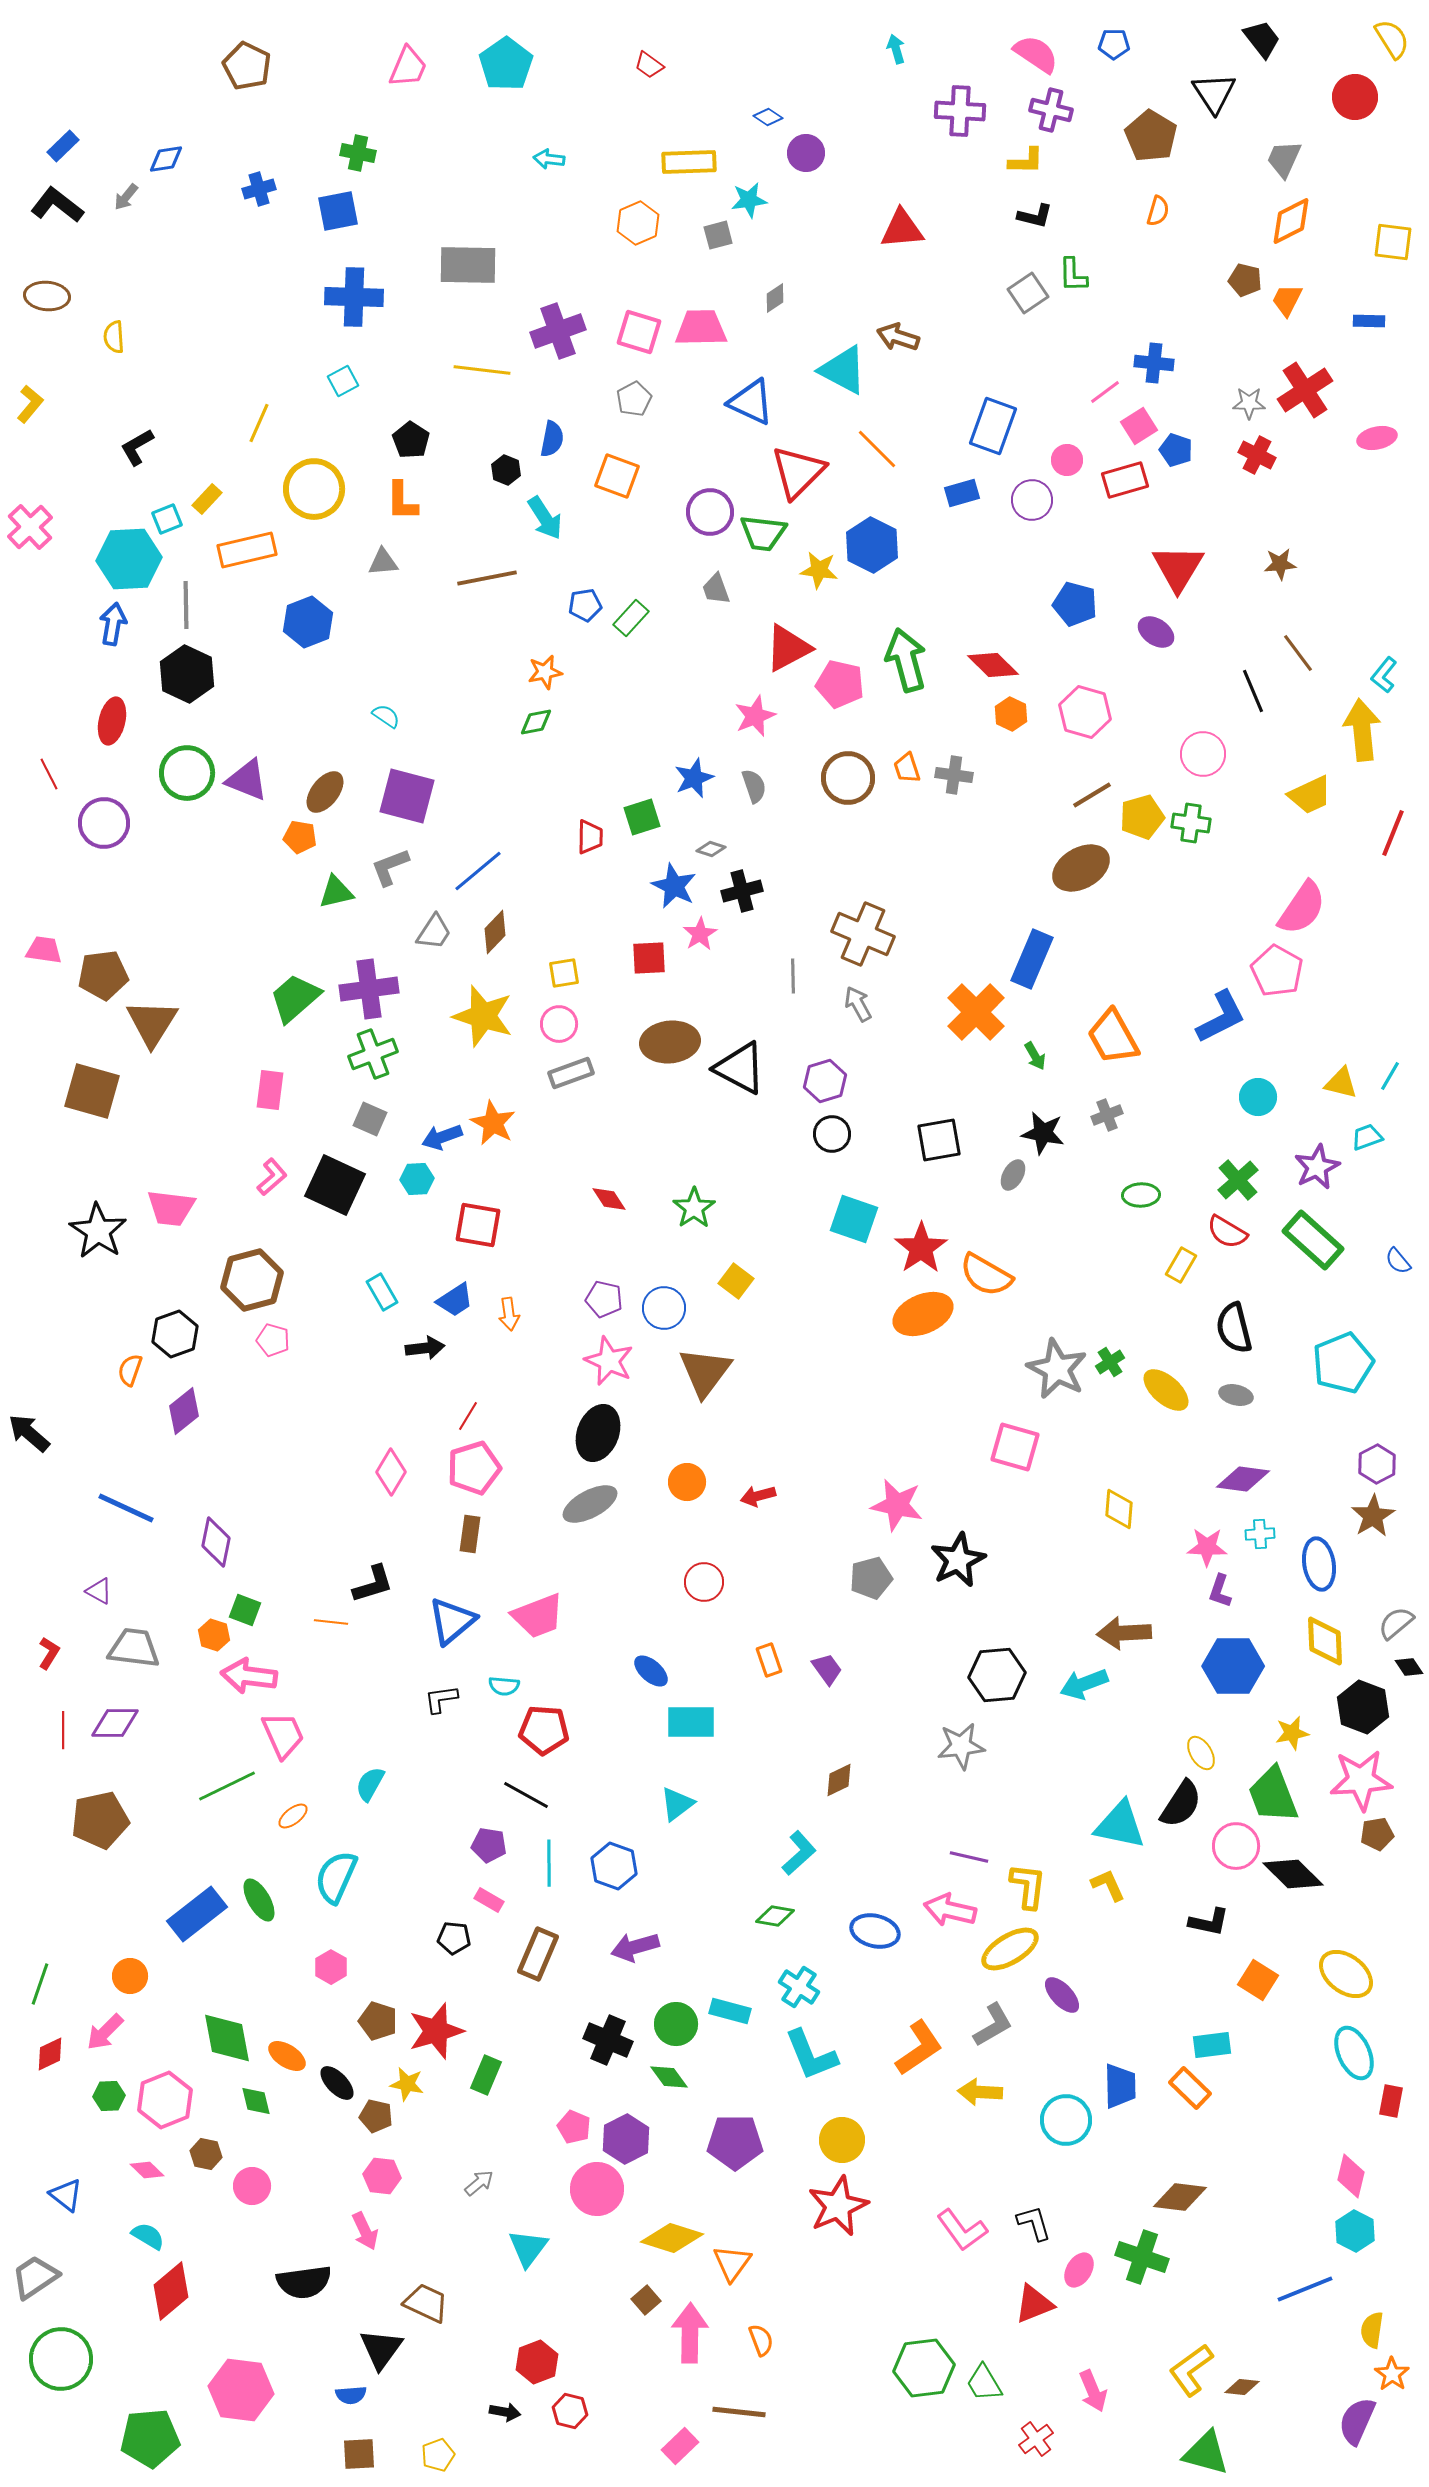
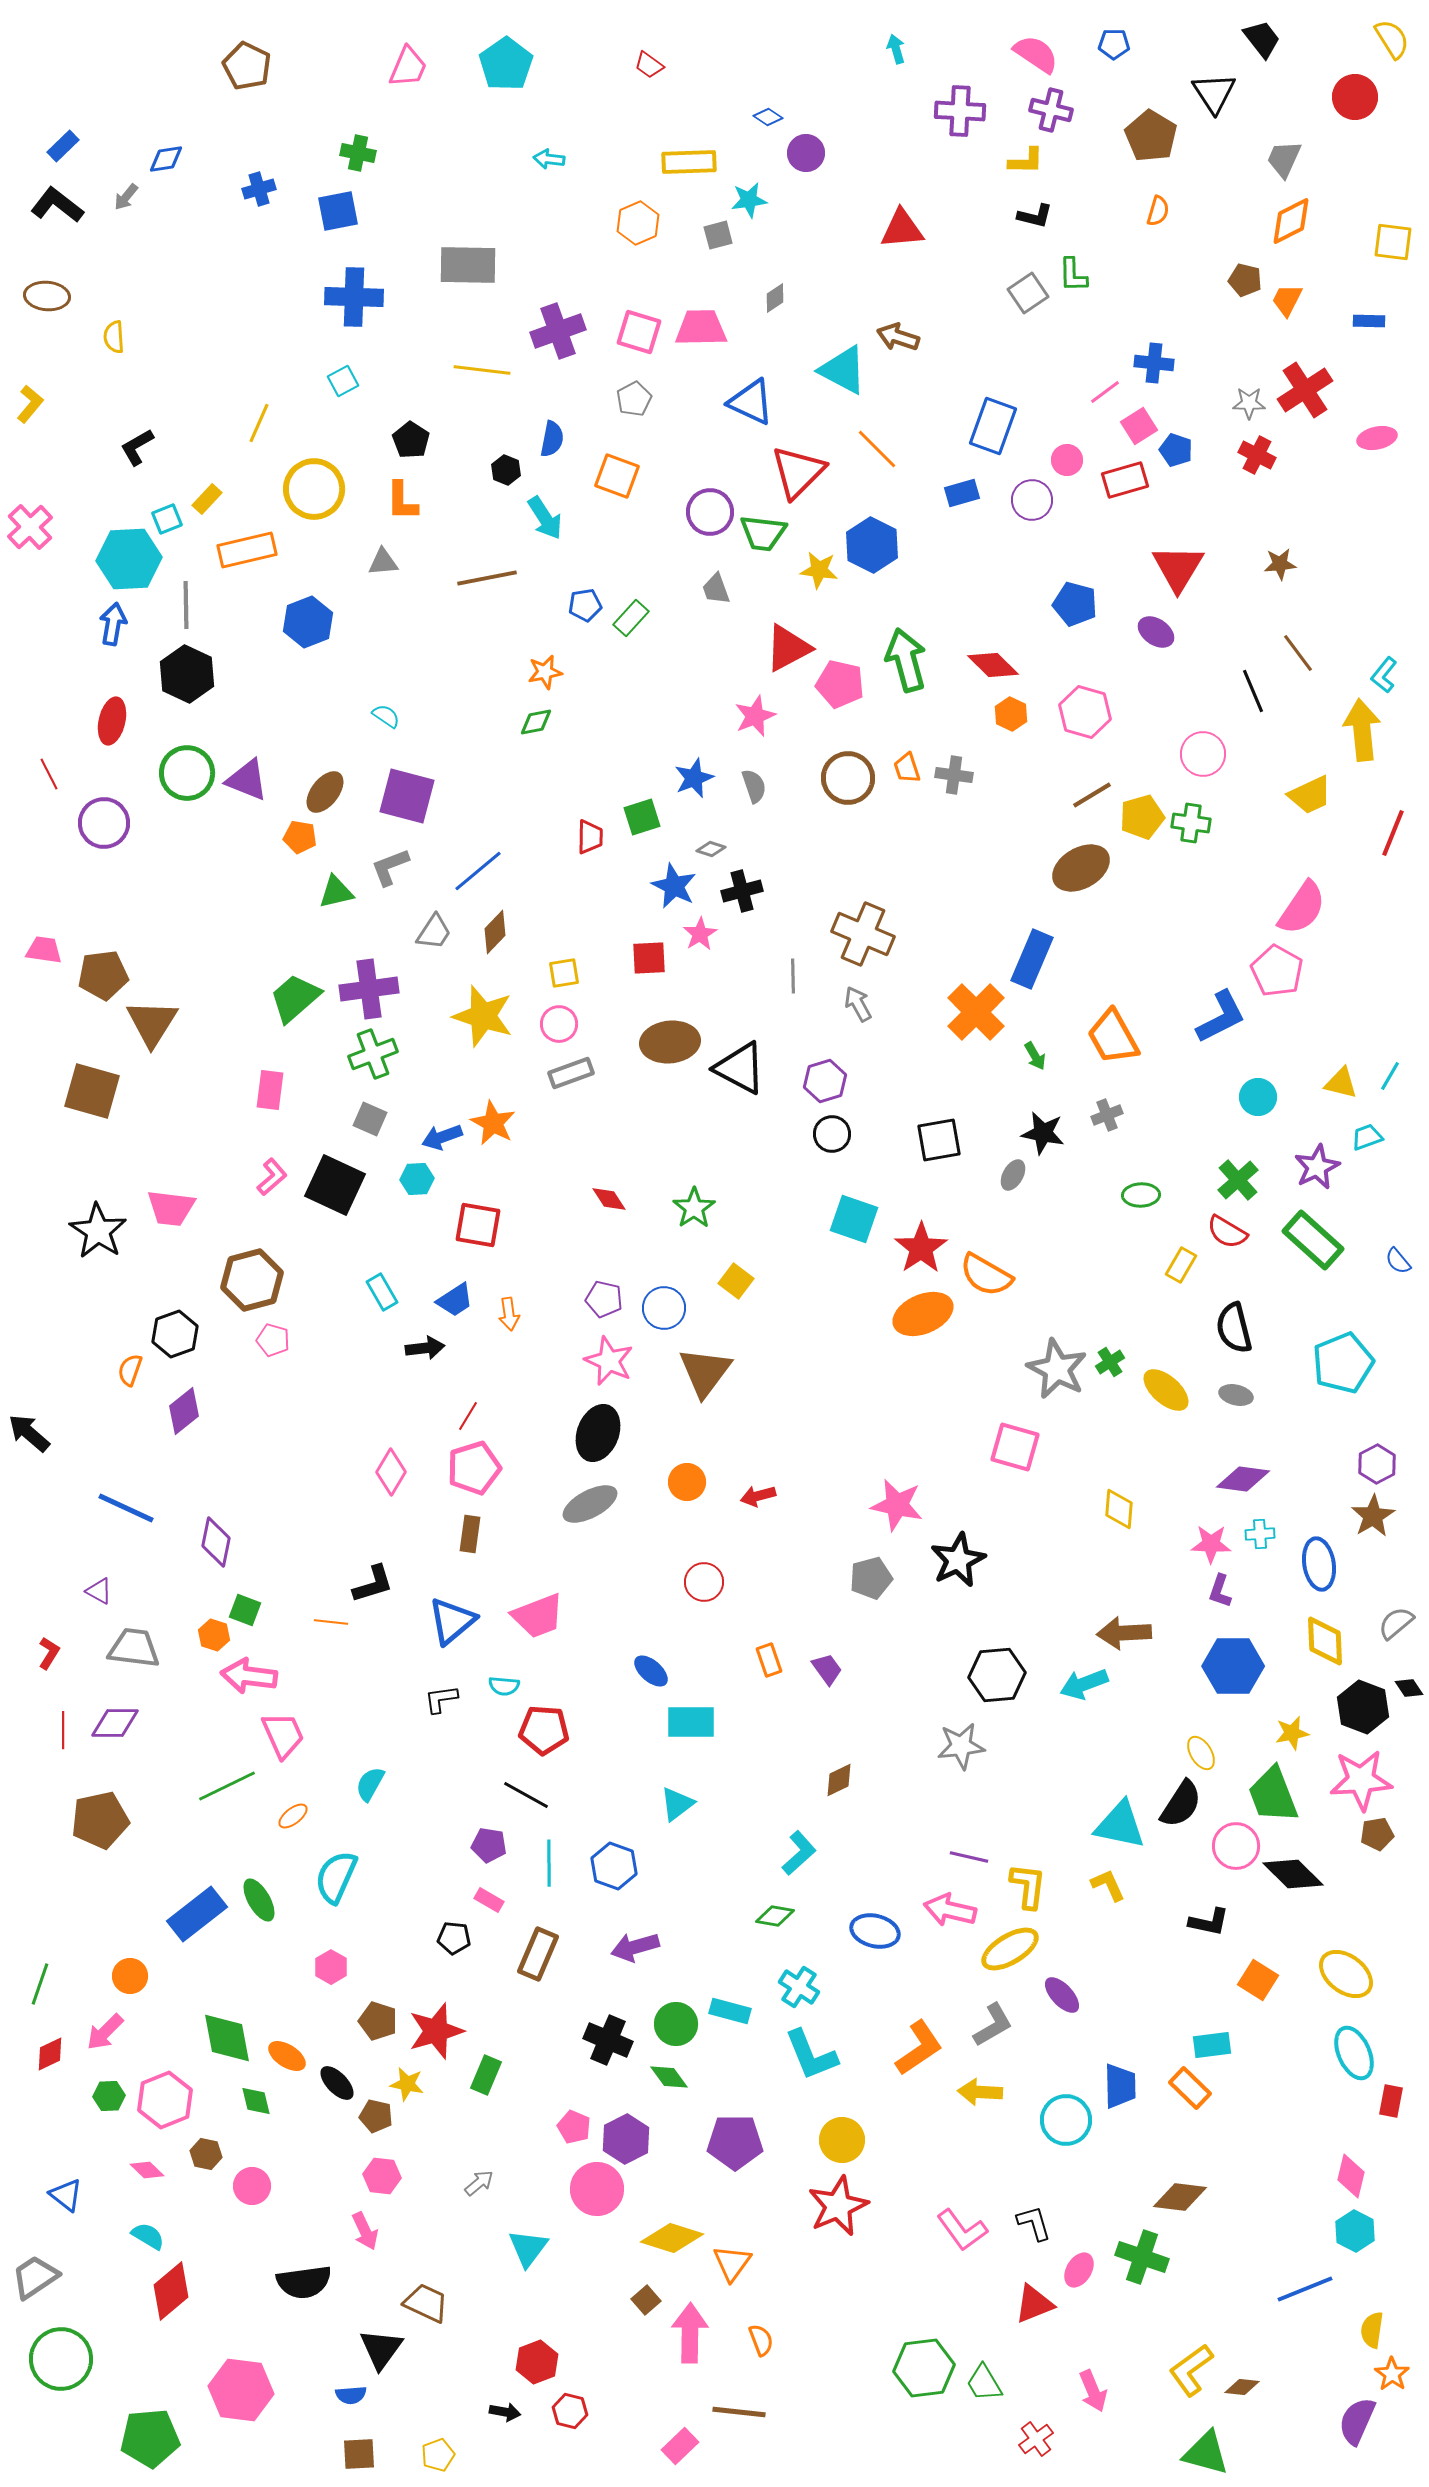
pink star at (1207, 1547): moved 4 px right, 3 px up
black diamond at (1409, 1667): moved 21 px down
